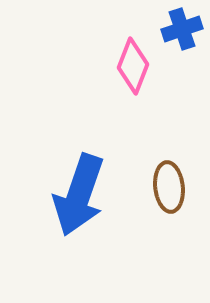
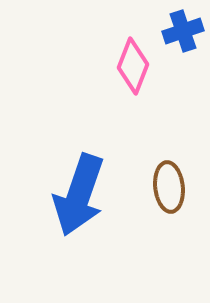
blue cross: moved 1 px right, 2 px down
